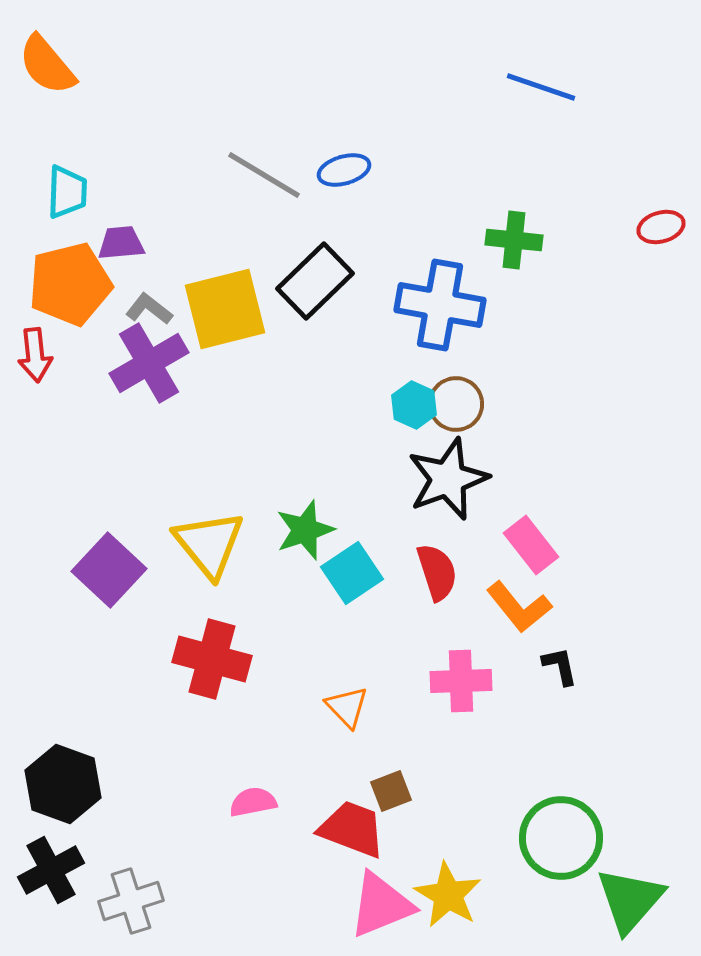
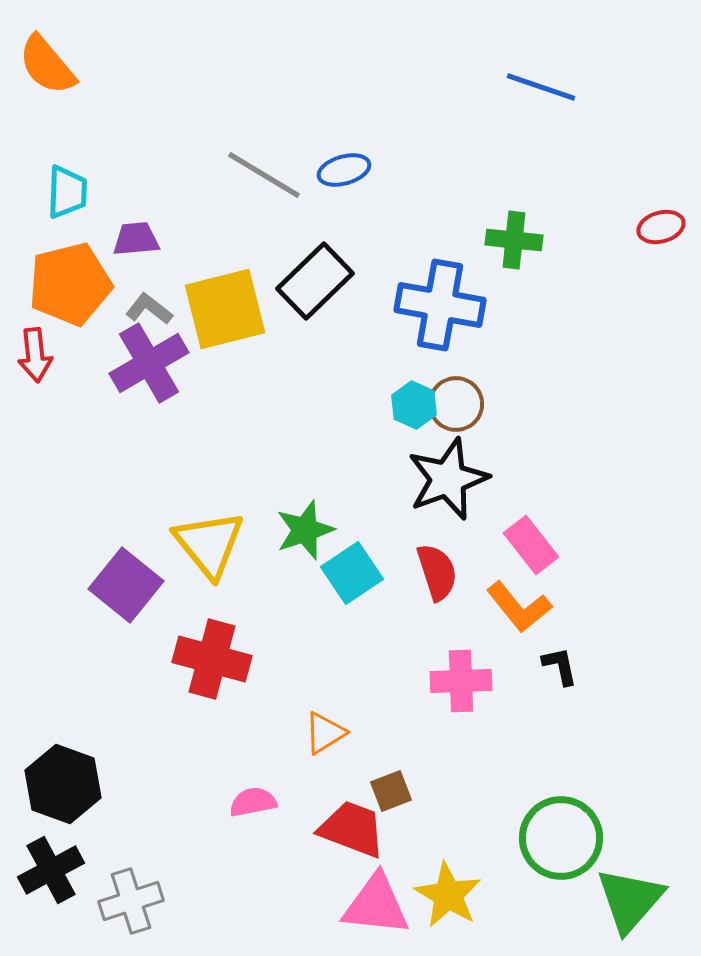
purple trapezoid: moved 15 px right, 4 px up
purple square: moved 17 px right, 15 px down; rotated 4 degrees counterclockwise
orange triangle: moved 22 px left, 26 px down; rotated 42 degrees clockwise
pink triangle: moved 5 px left; rotated 28 degrees clockwise
